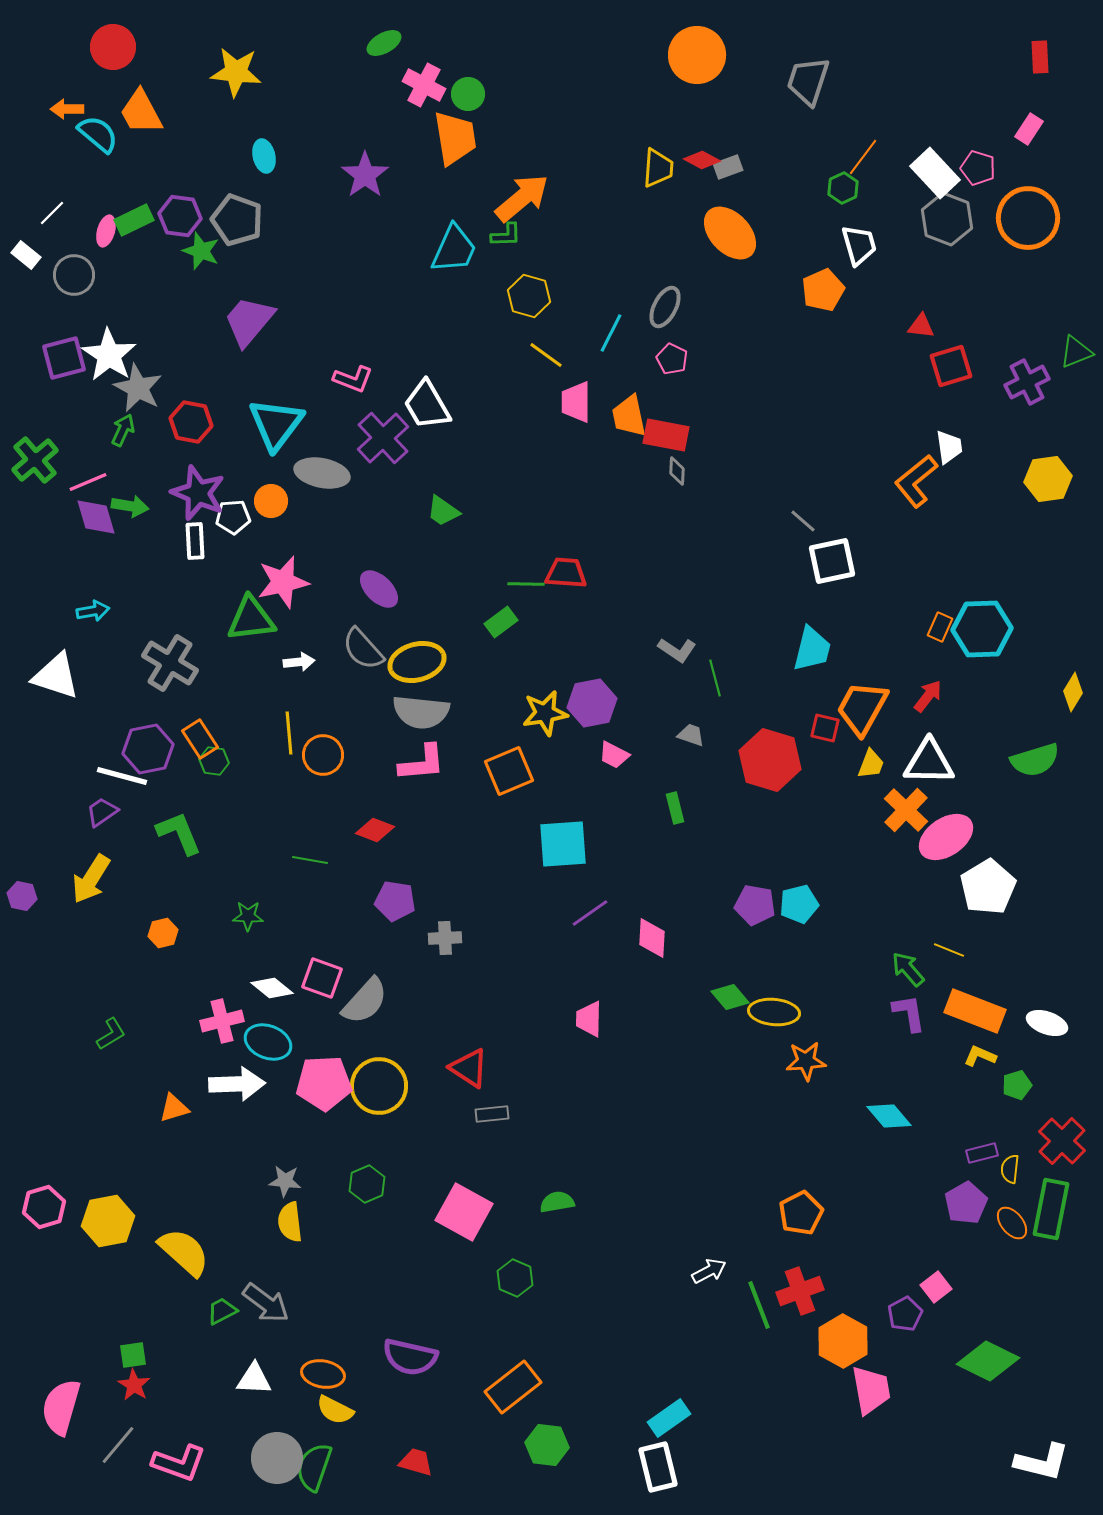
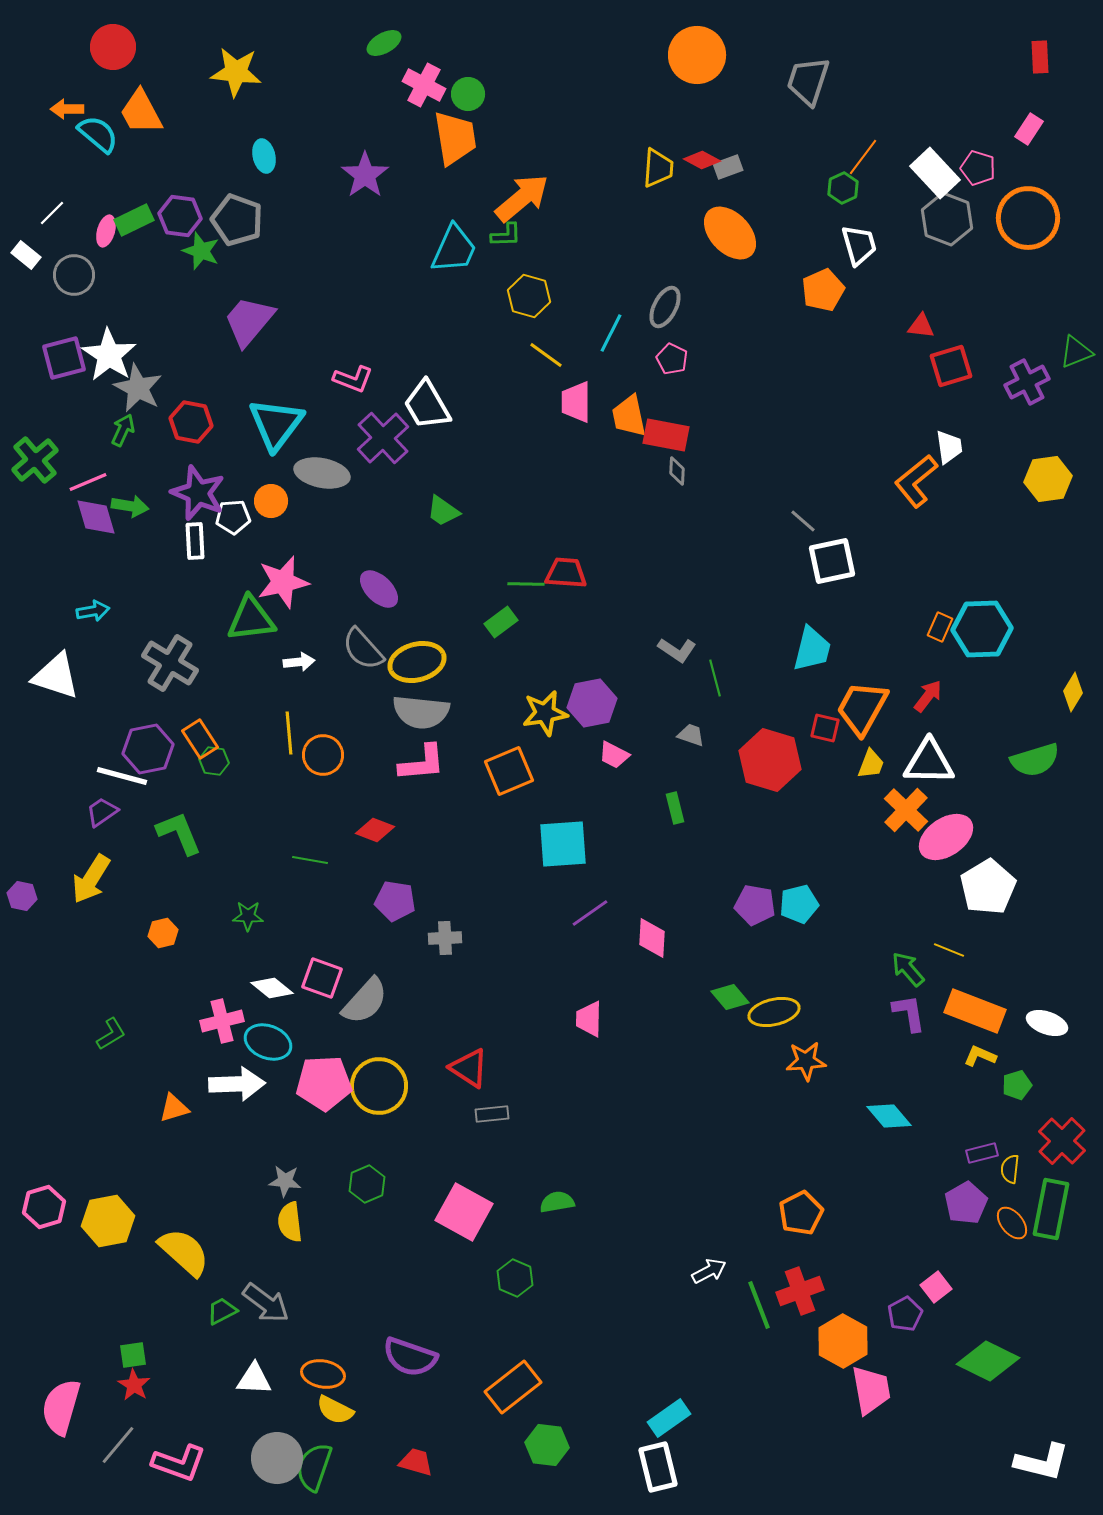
yellow ellipse at (774, 1012): rotated 18 degrees counterclockwise
purple semicircle at (410, 1357): rotated 6 degrees clockwise
